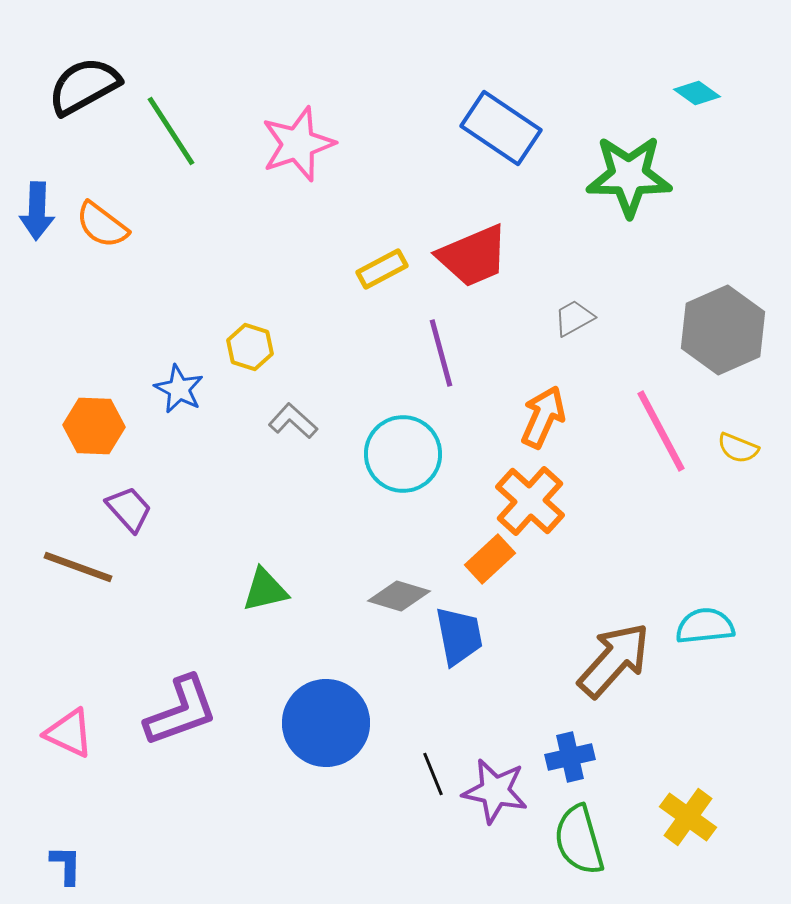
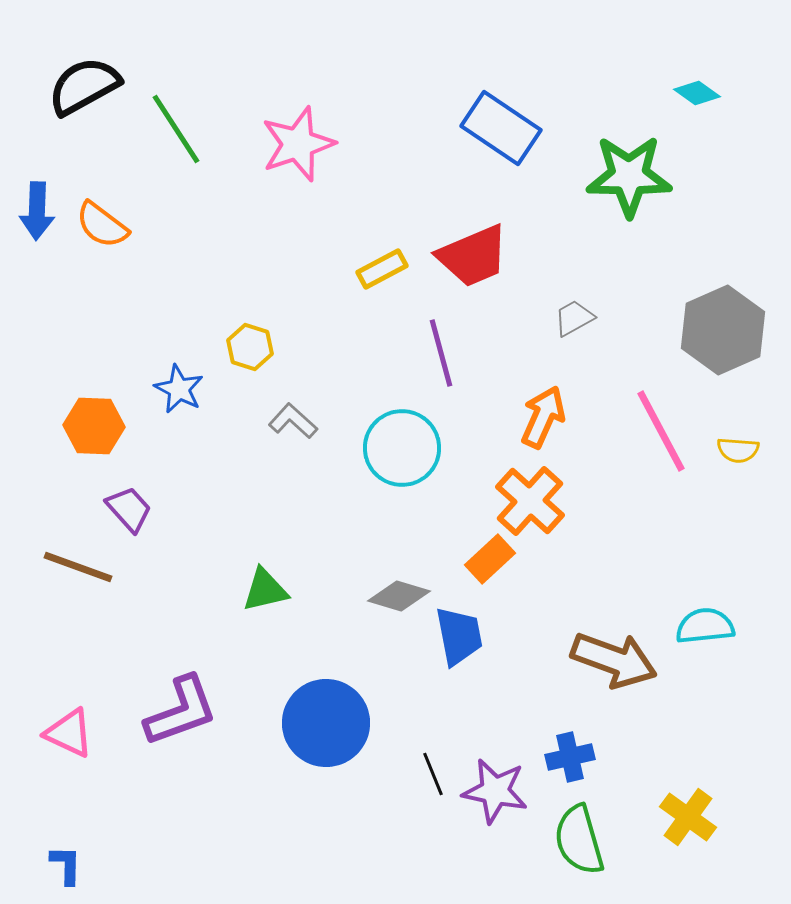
green line: moved 5 px right, 2 px up
yellow semicircle: moved 2 px down; rotated 18 degrees counterclockwise
cyan circle: moved 1 px left, 6 px up
brown arrow: rotated 68 degrees clockwise
